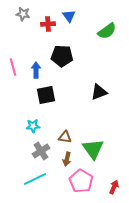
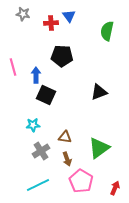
red cross: moved 3 px right, 1 px up
green semicircle: rotated 138 degrees clockwise
blue arrow: moved 5 px down
black square: rotated 36 degrees clockwise
cyan star: moved 1 px up
green triangle: moved 6 px right, 1 px up; rotated 30 degrees clockwise
brown arrow: rotated 32 degrees counterclockwise
cyan line: moved 3 px right, 6 px down
red arrow: moved 1 px right, 1 px down
